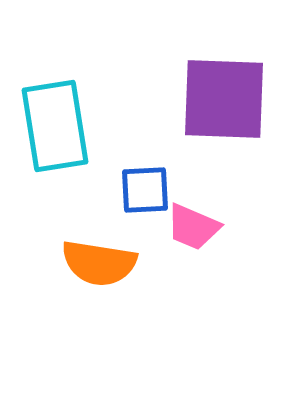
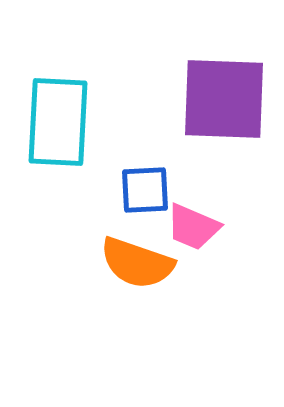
cyan rectangle: moved 3 px right, 4 px up; rotated 12 degrees clockwise
orange semicircle: moved 38 px right; rotated 10 degrees clockwise
